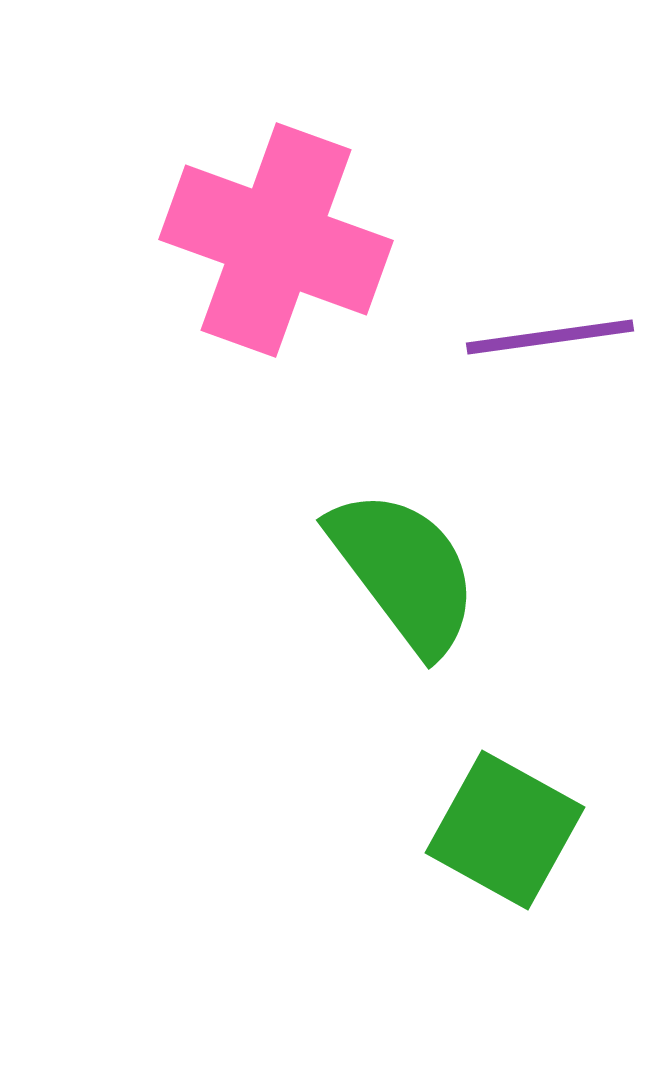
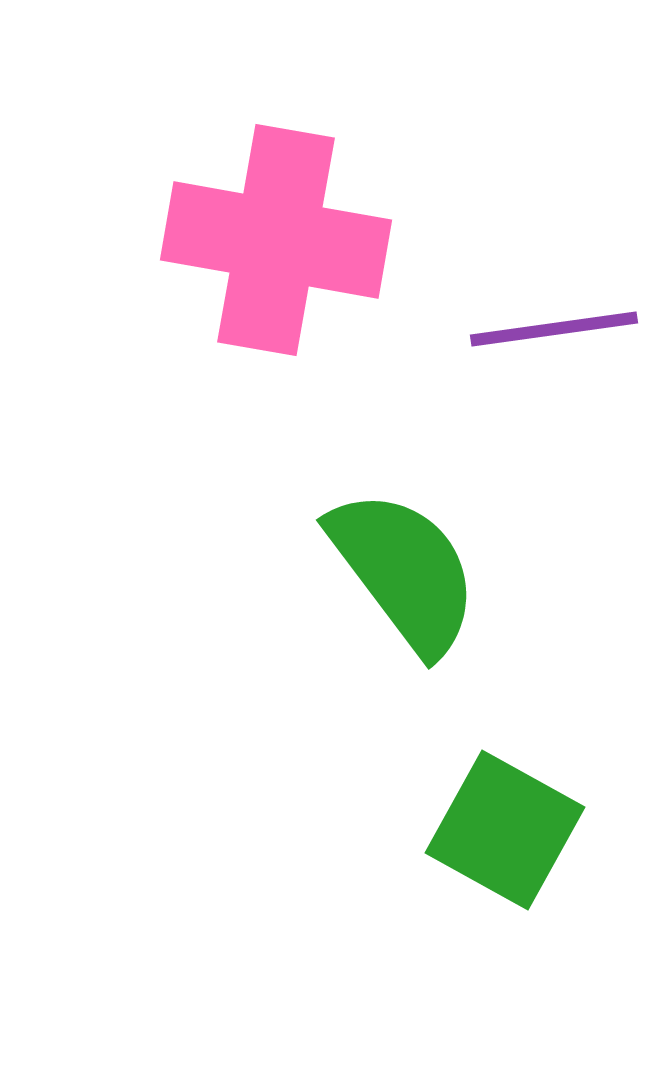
pink cross: rotated 10 degrees counterclockwise
purple line: moved 4 px right, 8 px up
